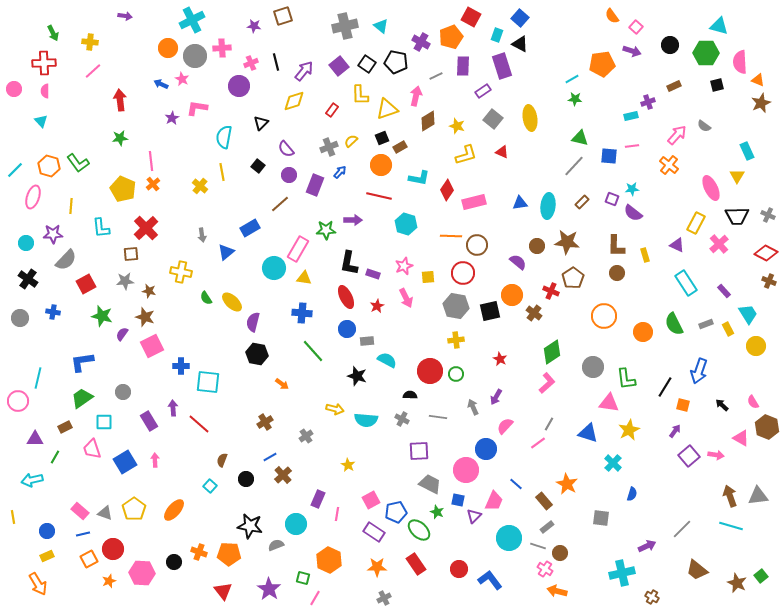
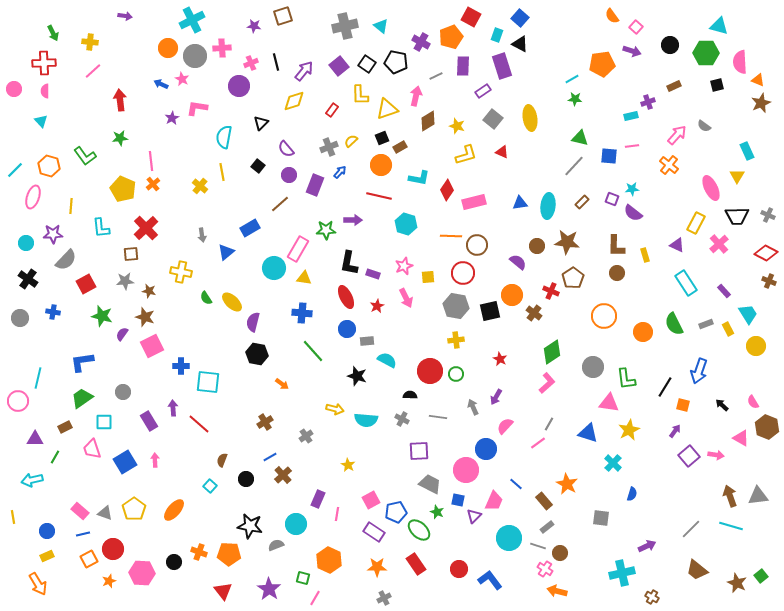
green L-shape at (78, 163): moved 7 px right, 7 px up
gray line at (682, 529): moved 9 px right
